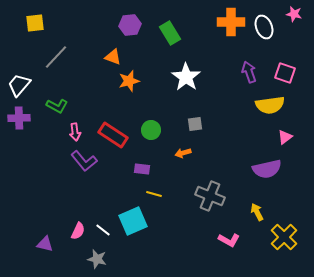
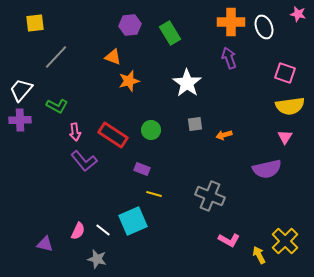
pink star: moved 4 px right
purple arrow: moved 20 px left, 14 px up
white star: moved 1 px right, 6 px down
white trapezoid: moved 2 px right, 5 px down
yellow semicircle: moved 20 px right, 1 px down
purple cross: moved 1 px right, 2 px down
pink triangle: rotated 21 degrees counterclockwise
orange arrow: moved 41 px right, 18 px up
purple rectangle: rotated 14 degrees clockwise
yellow arrow: moved 2 px right, 43 px down
yellow cross: moved 1 px right, 4 px down
